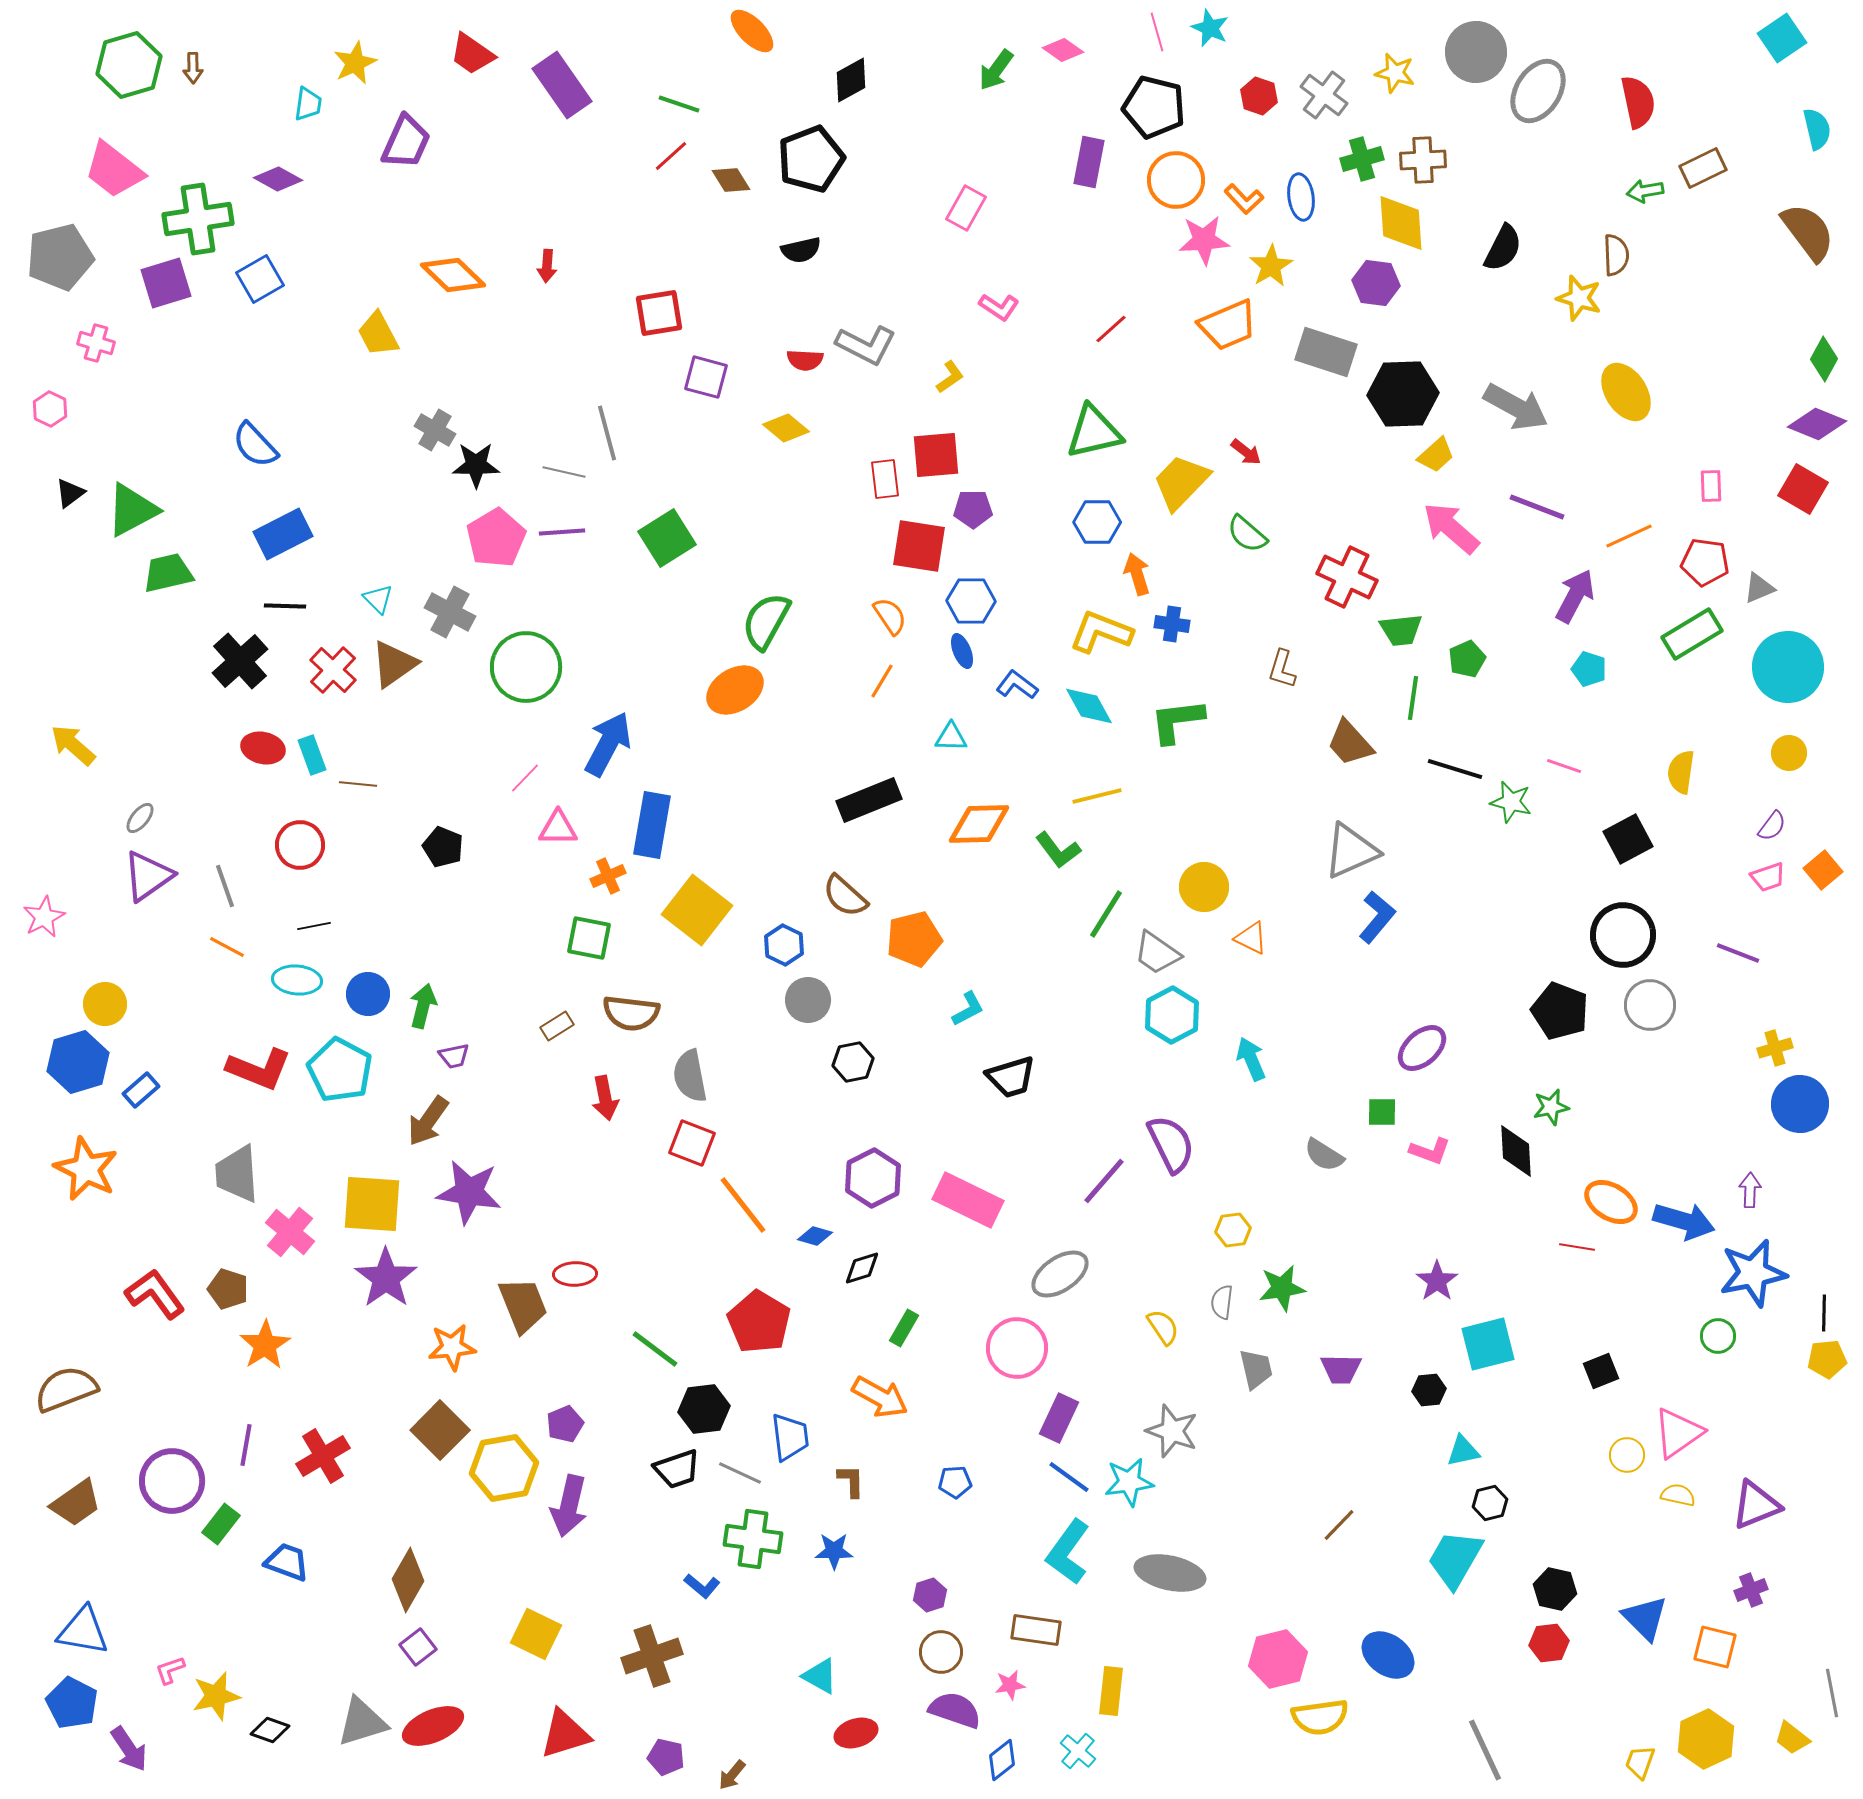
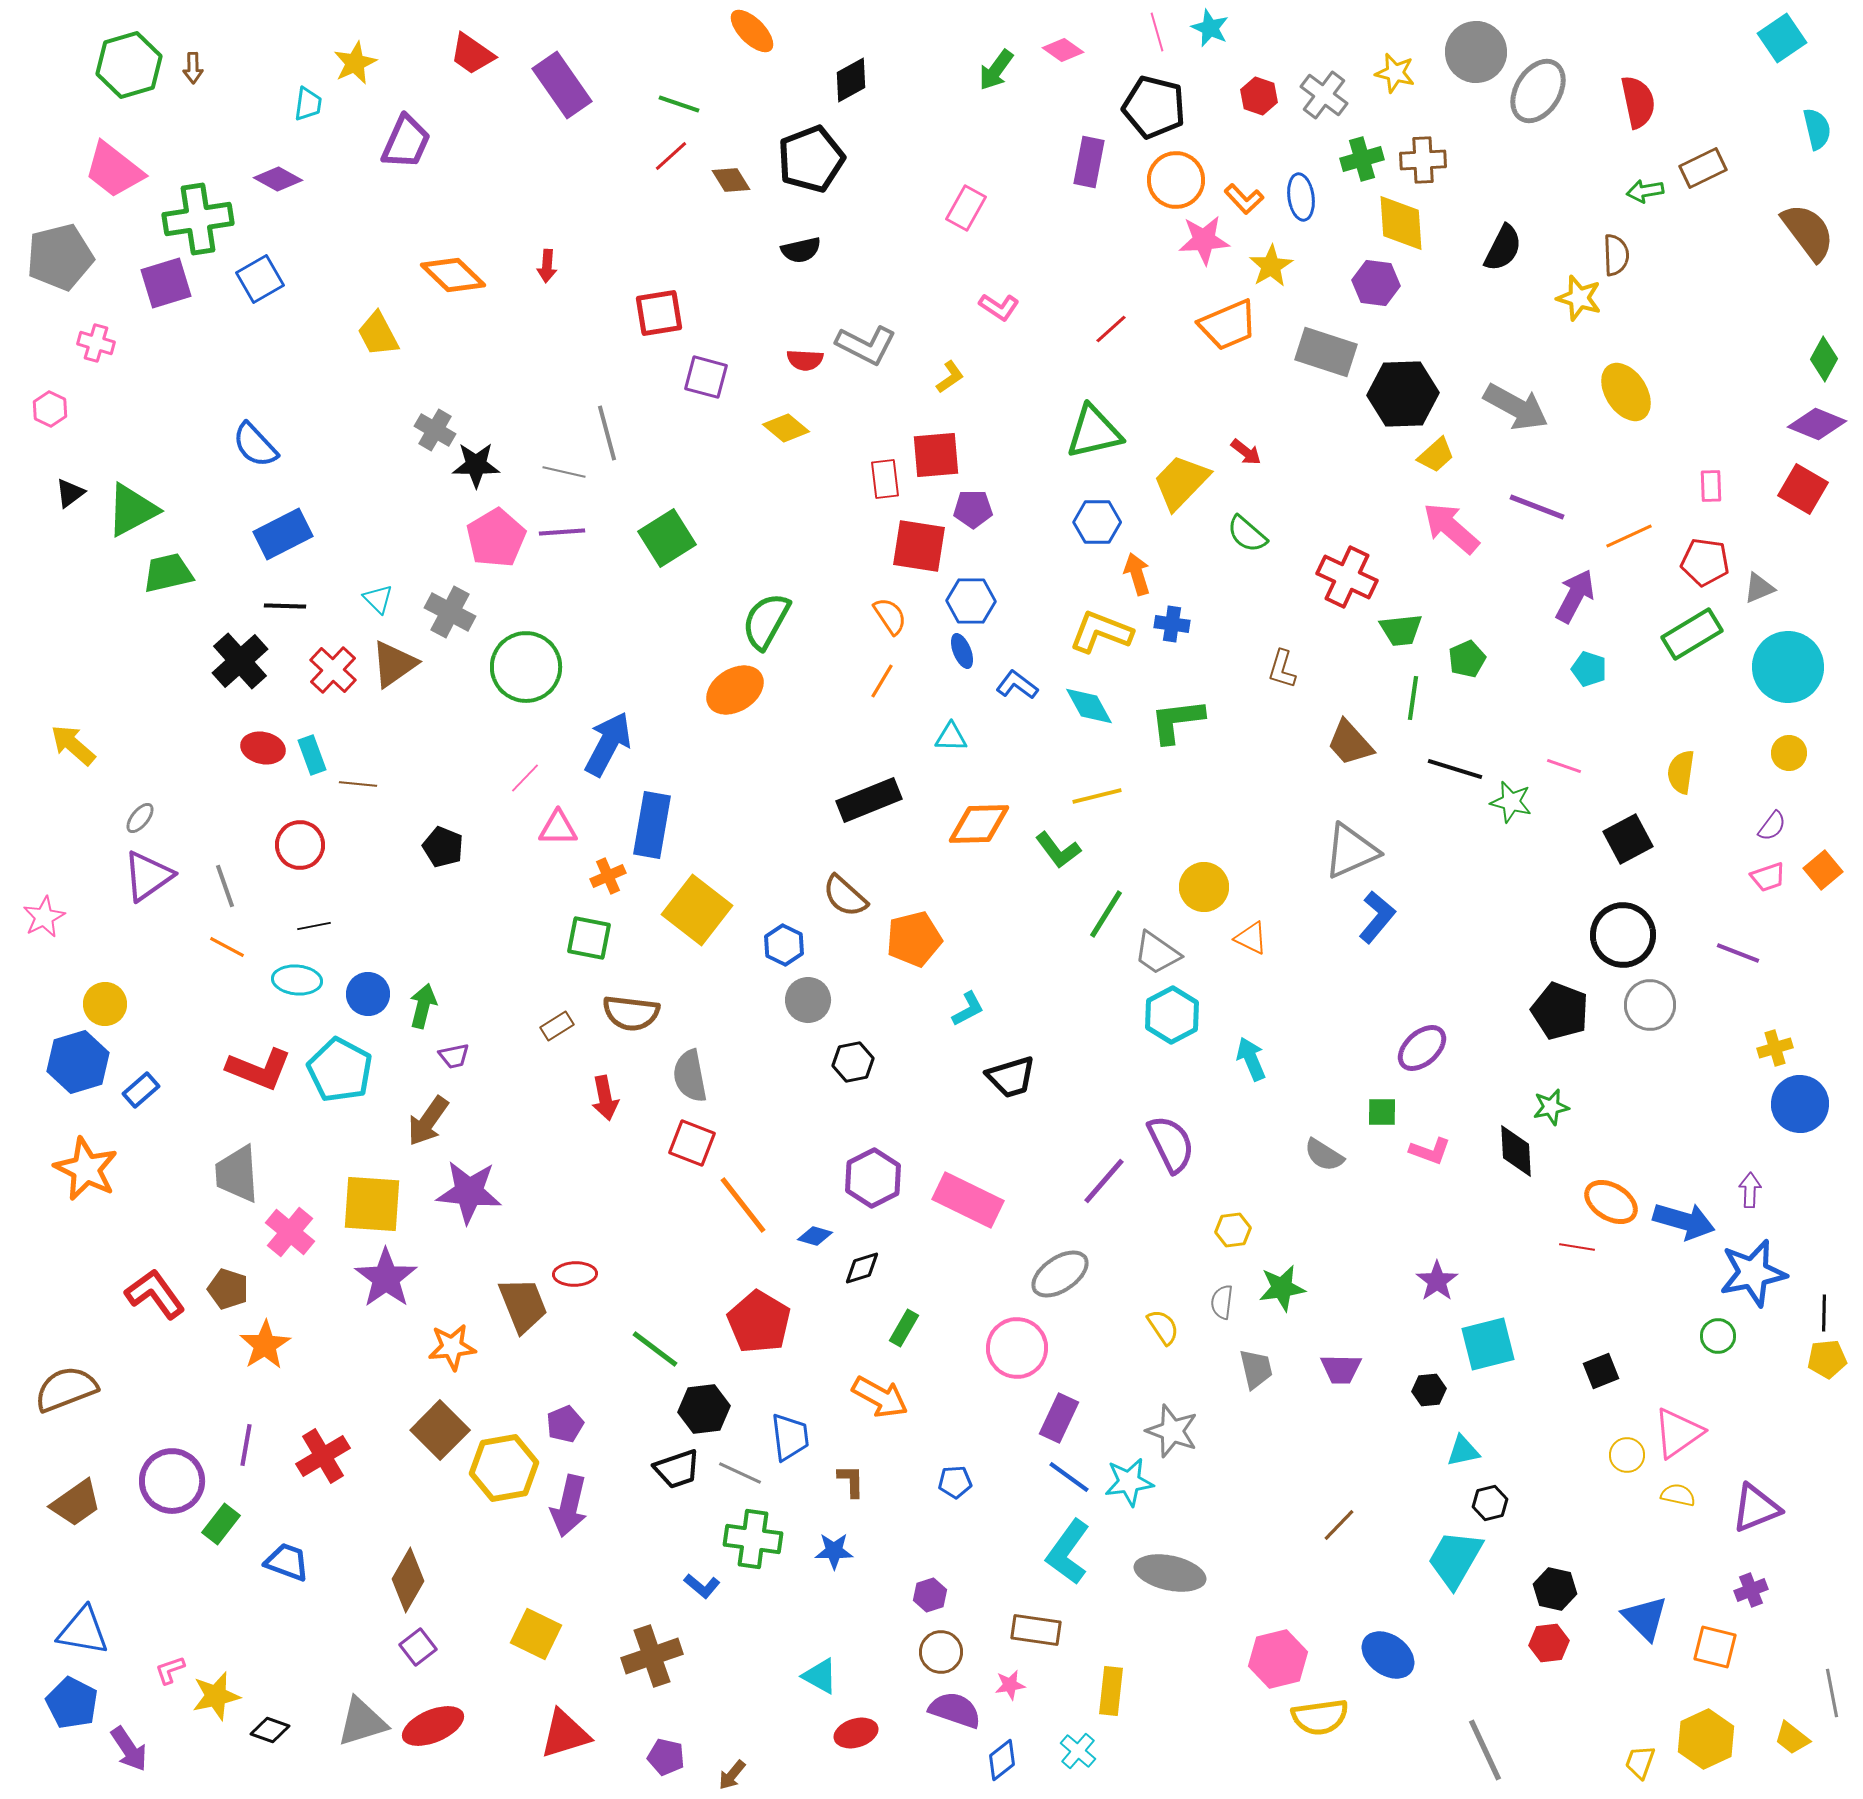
purple star at (469, 1192): rotated 4 degrees counterclockwise
purple triangle at (1756, 1505): moved 3 px down
